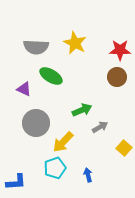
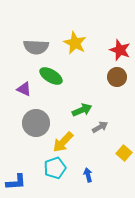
red star: rotated 20 degrees clockwise
yellow square: moved 5 px down
